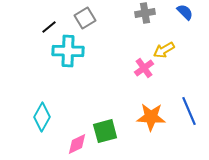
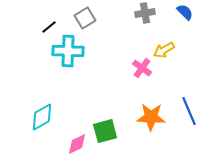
pink cross: moved 2 px left; rotated 18 degrees counterclockwise
cyan diamond: rotated 32 degrees clockwise
